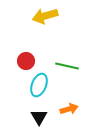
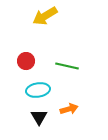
yellow arrow: rotated 15 degrees counterclockwise
cyan ellipse: moved 1 px left, 5 px down; rotated 60 degrees clockwise
